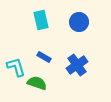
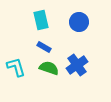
blue rectangle: moved 10 px up
green semicircle: moved 12 px right, 15 px up
